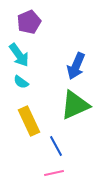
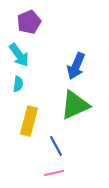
cyan semicircle: moved 3 px left, 2 px down; rotated 119 degrees counterclockwise
yellow rectangle: rotated 40 degrees clockwise
